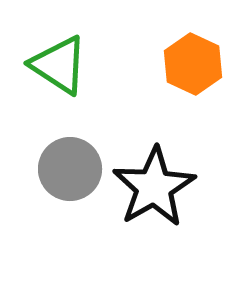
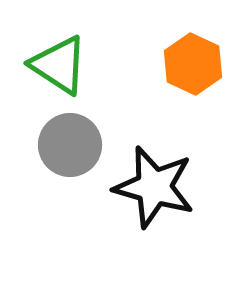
gray circle: moved 24 px up
black star: rotated 26 degrees counterclockwise
